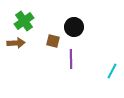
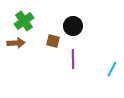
black circle: moved 1 px left, 1 px up
purple line: moved 2 px right
cyan line: moved 2 px up
